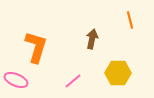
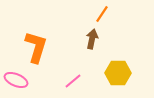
orange line: moved 28 px left, 6 px up; rotated 48 degrees clockwise
